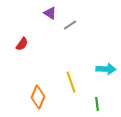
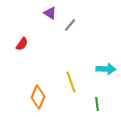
gray line: rotated 16 degrees counterclockwise
